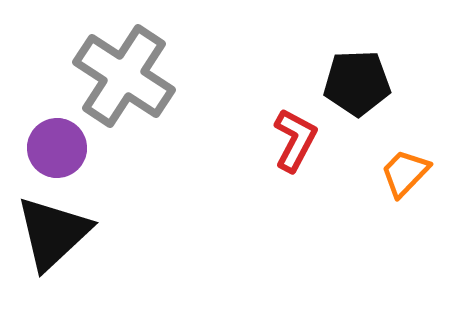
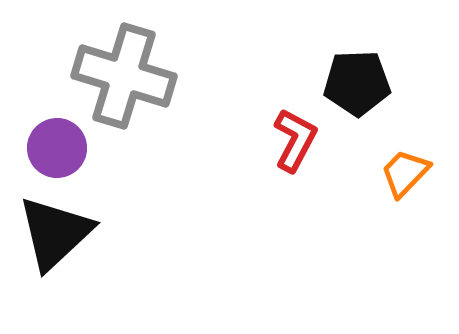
gray cross: rotated 16 degrees counterclockwise
black triangle: moved 2 px right
